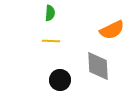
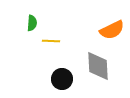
green semicircle: moved 18 px left, 10 px down
black circle: moved 2 px right, 1 px up
